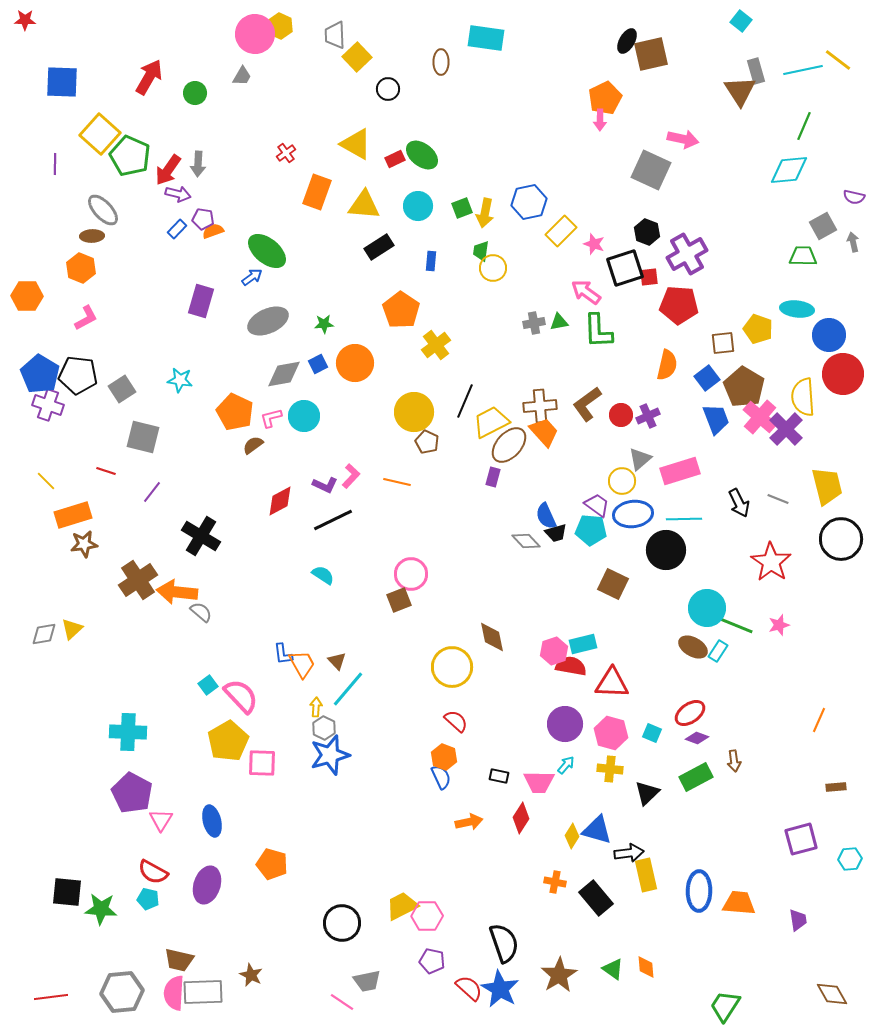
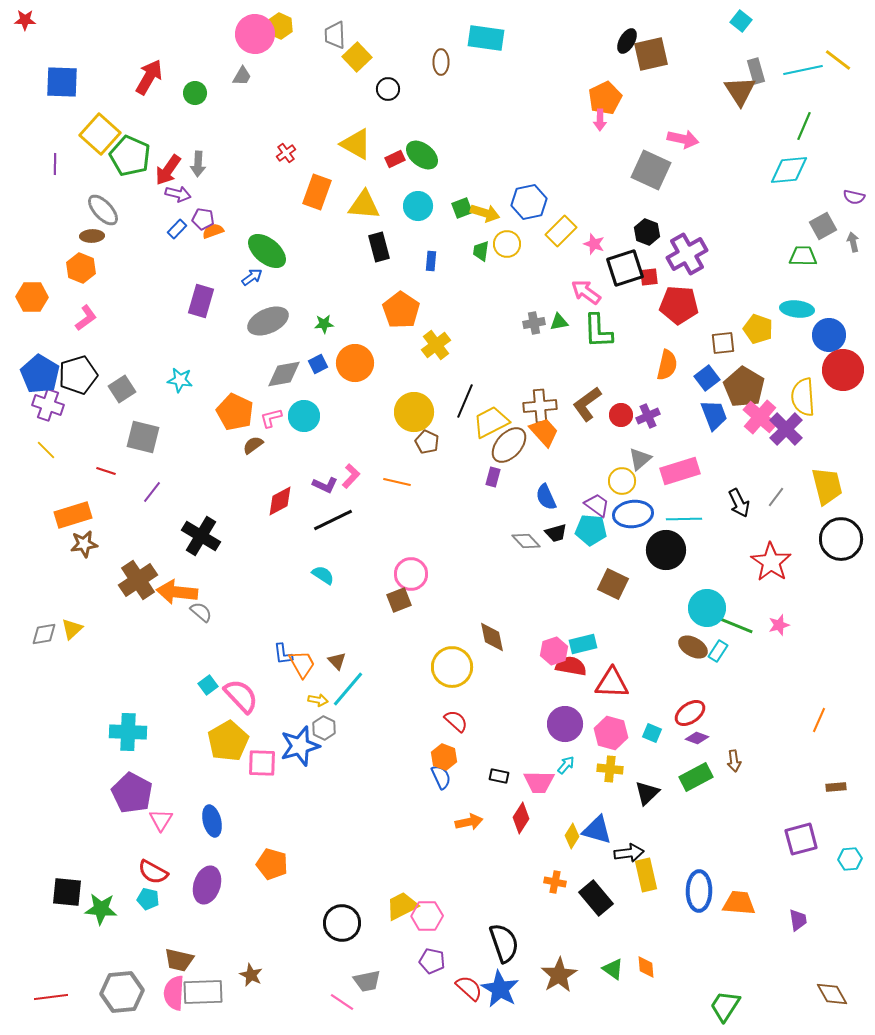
yellow arrow at (485, 213): rotated 84 degrees counterclockwise
black rectangle at (379, 247): rotated 72 degrees counterclockwise
yellow circle at (493, 268): moved 14 px right, 24 px up
orange hexagon at (27, 296): moved 5 px right, 1 px down
pink L-shape at (86, 318): rotated 8 degrees counterclockwise
red circle at (843, 374): moved 4 px up
black pentagon at (78, 375): rotated 24 degrees counterclockwise
blue trapezoid at (716, 419): moved 2 px left, 4 px up
yellow line at (46, 481): moved 31 px up
gray line at (778, 499): moved 2 px left, 2 px up; rotated 75 degrees counterclockwise
blue semicircle at (546, 516): moved 19 px up
yellow arrow at (316, 707): moved 2 px right, 7 px up; rotated 96 degrees clockwise
blue star at (330, 755): moved 30 px left, 9 px up
